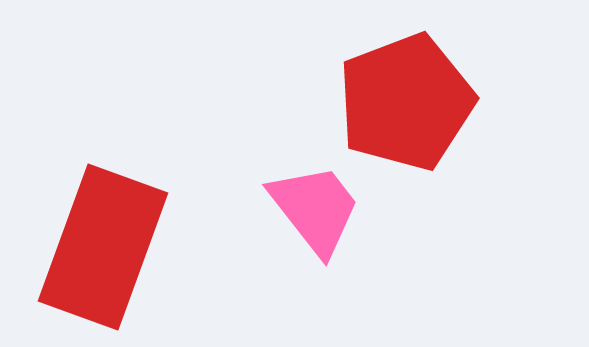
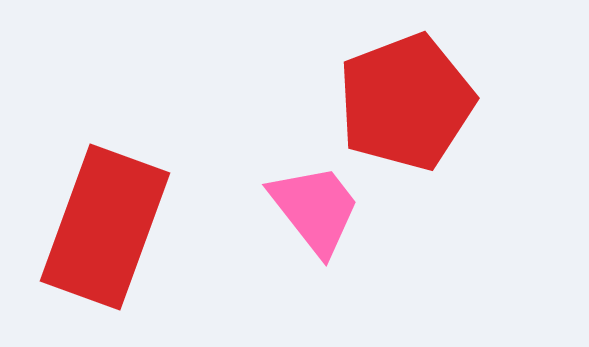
red rectangle: moved 2 px right, 20 px up
